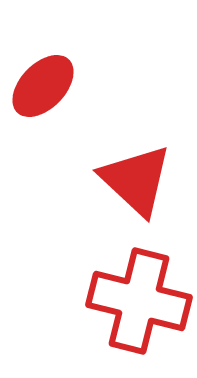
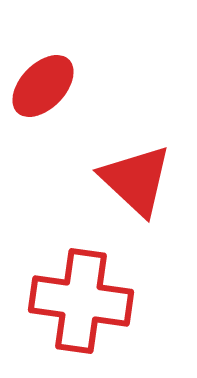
red cross: moved 58 px left; rotated 6 degrees counterclockwise
